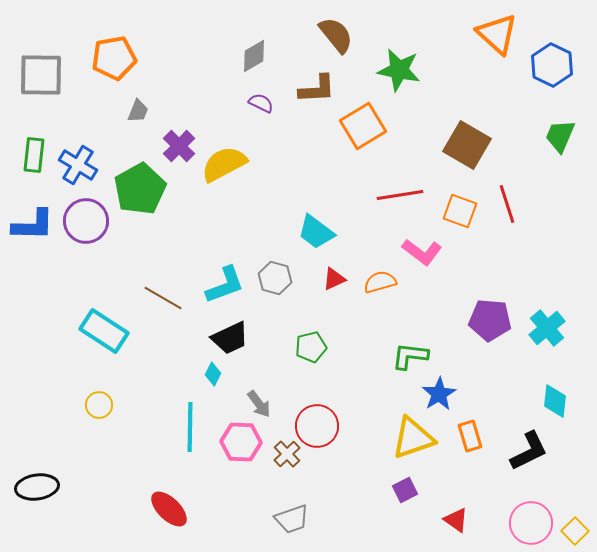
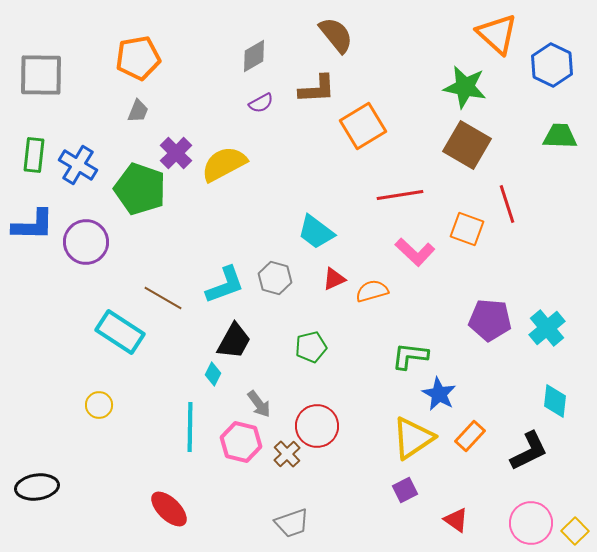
orange pentagon at (114, 58): moved 24 px right
green star at (399, 70): moved 66 px right, 17 px down
purple semicircle at (261, 103): rotated 125 degrees clockwise
green trapezoid at (560, 136): rotated 69 degrees clockwise
purple cross at (179, 146): moved 3 px left, 7 px down
green pentagon at (140, 189): rotated 24 degrees counterclockwise
orange square at (460, 211): moved 7 px right, 18 px down
purple circle at (86, 221): moved 21 px down
pink L-shape at (422, 252): moved 7 px left; rotated 6 degrees clockwise
orange semicircle at (380, 282): moved 8 px left, 9 px down
cyan rectangle at (104, 331): moved 16 px right, 1 px down
black trapezoid at (230, 338): moved 4 px right, 3 px down; rotated 36 degrees counterclockwise
blue star at (439, 394): rotated 12 degrees counterclockwise
orange rectangle at (470, 436): rotated 60 degrees clockwise
yellow triangle at (413, 438): rotated 15 degrees counterclockwise
pink hexagon at (241, 442): rotated 12 degrees clockwise
gray trapezoid at (292, 519): moved 4 px down
